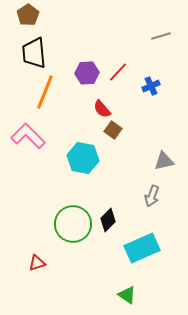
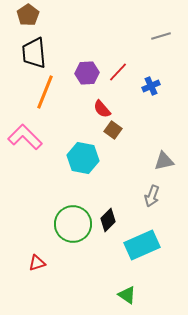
pink L-shape: moved 3 px left, 1 px down
cyan rectangle: moved 3 px up
